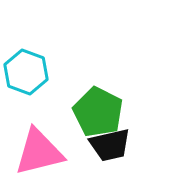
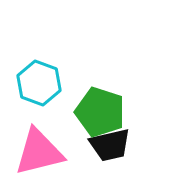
cyan hexagon: moved 13 px right, 11 px down
green pentagon: moved 2 px right; rotated 9 degrees counterclockwise
